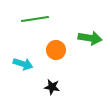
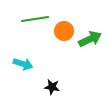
green arrow: moved 1 px down; rotated 35 degrees counterclockwise
orange circle: moved 8 px right, 19 px up
